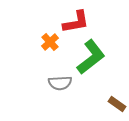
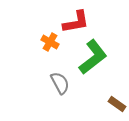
orange cross: rotated 18 degrees counterclockwise
green L-shape: moved 2 px right
gray semicircle: rotated 115 degrees counterclockwise
